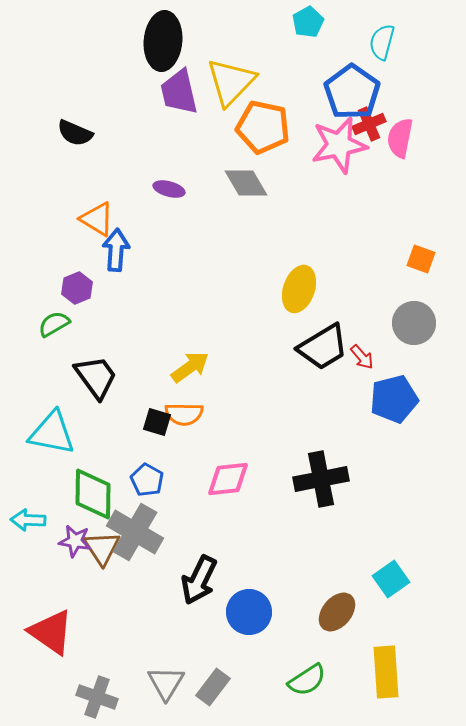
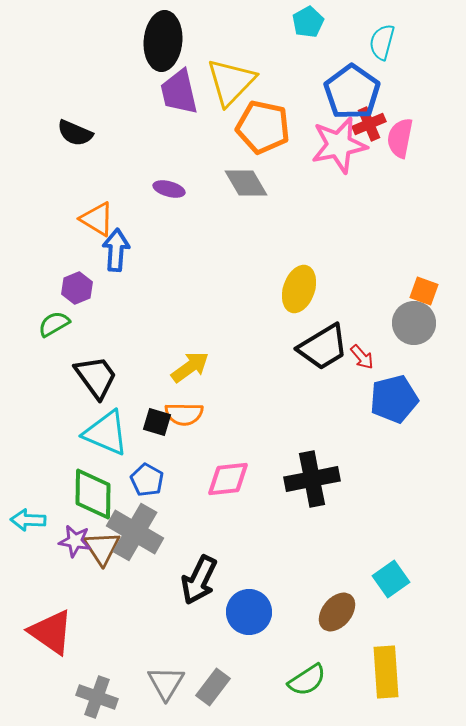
orange square at (421, 259): moved 3 px right, 32 px down
cyan triangle at (52, 433): moved 54 px right; rotated 12 degrees clockwise
black cross at (321, 479): moved 9 px left
